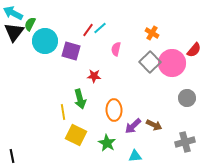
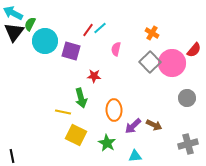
green arrow: moved 1 px right, 1 px up
yellow line: rotated 70 degrees counterclockwise
gray cross: moved 3 px right, 2 px down
